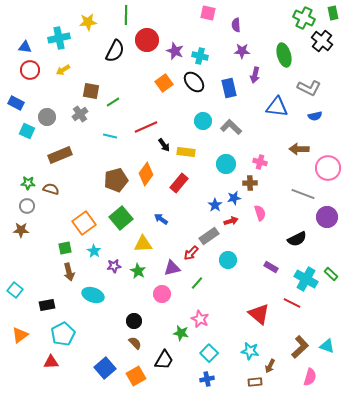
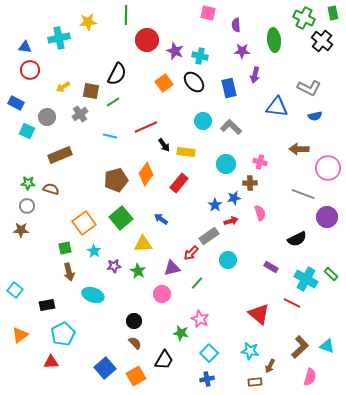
black semicircle at (115, 51): moved 2 px right, 23 px down
green ellipse at (284, 55): moved 10 px left, 15 px up; rotated 10 degrees clockwise
yellow arrow at (63, 70): moved 17 px down
